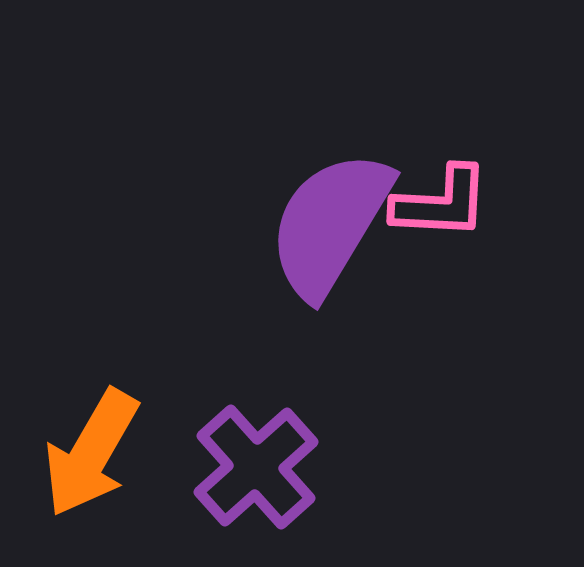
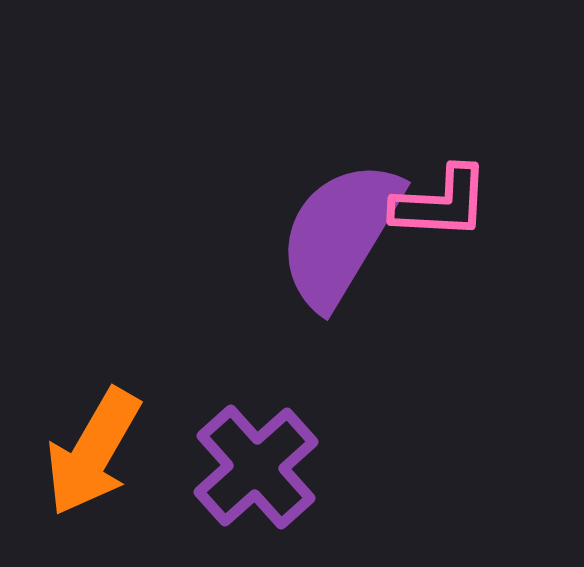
purple semicircle: moved 10 px right, 10 px down
orange arrow: moved 2 px right, 1 px up
